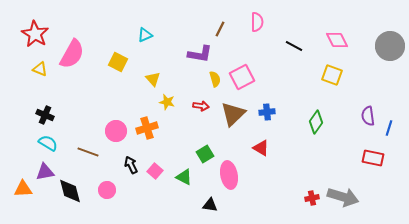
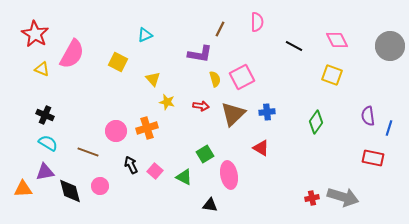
yellow triangle at (40, 69): moved 2 px right
pink circle at (107, 190): moved 7 px left, 4 px up
